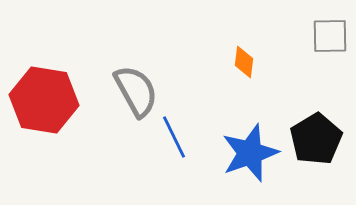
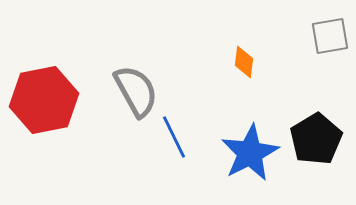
gray square: rotated 9 degrees counterclockwise
red hexagon: rotated 20 degrees counterclockwise
blue star: rotated 8 degrees counterclockwise
